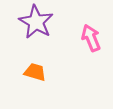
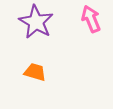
pink arrow: moved 19 px up
